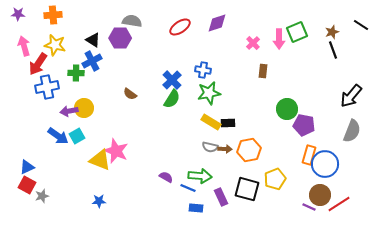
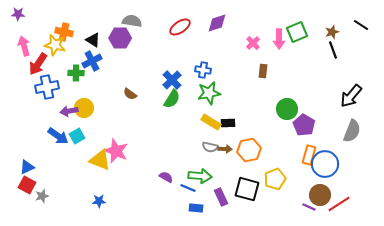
orange cross at (53, 15): moved 11 px right, 17 px down; rotated 18 degrees clockwise
purple pentagon at (304, 125): rotated 20 degrees clockwise
